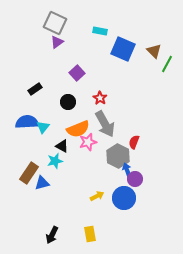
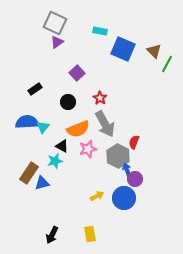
pink star: moved 7 px down
